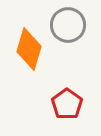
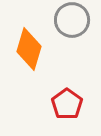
gray circle: moved 4 px right, 5 px up
